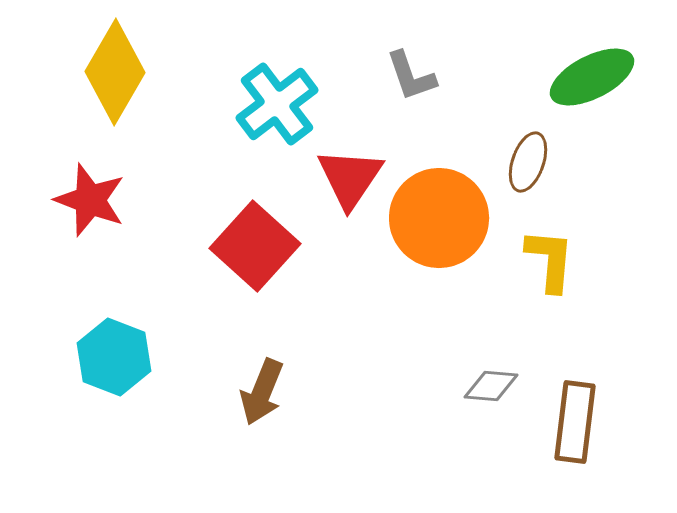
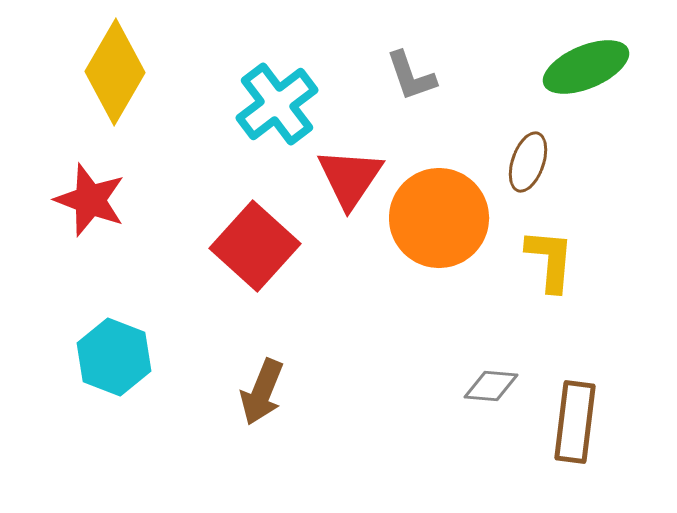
green ellipse: moved 6 px left, 10 px up; rotated 4 degrees clockwise
